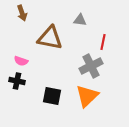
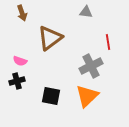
gray triangle: moved 6 px right, 8 px up
brown triangle: rotated 48 degrees counterclockwise
red line: moved 5 px right; rotated 21 degrees counterclockwise
pink semicircle: moved 1 px left
black cross: rotated 28 degrees counterclockwise
black square: moved 1 px left
